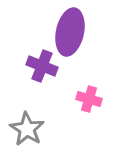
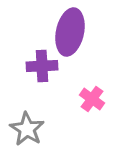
purple cross: rotated 24 degrees counterclockwise
pink cross: moved 3 px right; rotated 20 degrees clockwise
